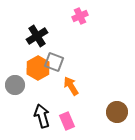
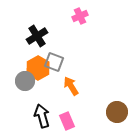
gray circle: moved 10 px right, 4 px up
